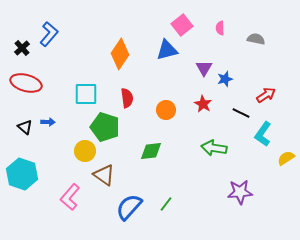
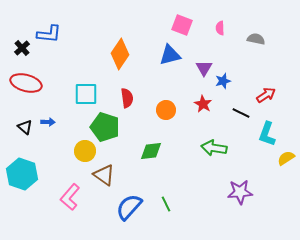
pink square: rotated 30 degrees counterclockwise
blue L-shape: rotated 55 degrees clockwise
blue triangle: moved 3 px right, 5 px down
blue star: moved 2 px left, 2 px down
cyan L-shape: moved 4 px right; rotated 15 degrees counterclockwise
green line: rotated 63 degrees counterclockwise
